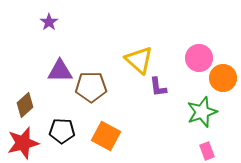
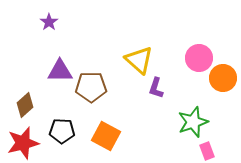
purple L-shape: moved 2 px left, 1 px down; rotated 25 degrees clockwise
green star: moved 9 px left, 10 px down
